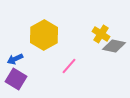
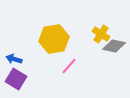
yellow hexagon: moved 10 px right, 4 px down; rotated 20 degrees clockwise
blue arrow: moved 1 px left; rotated 42 degrees clockwise
